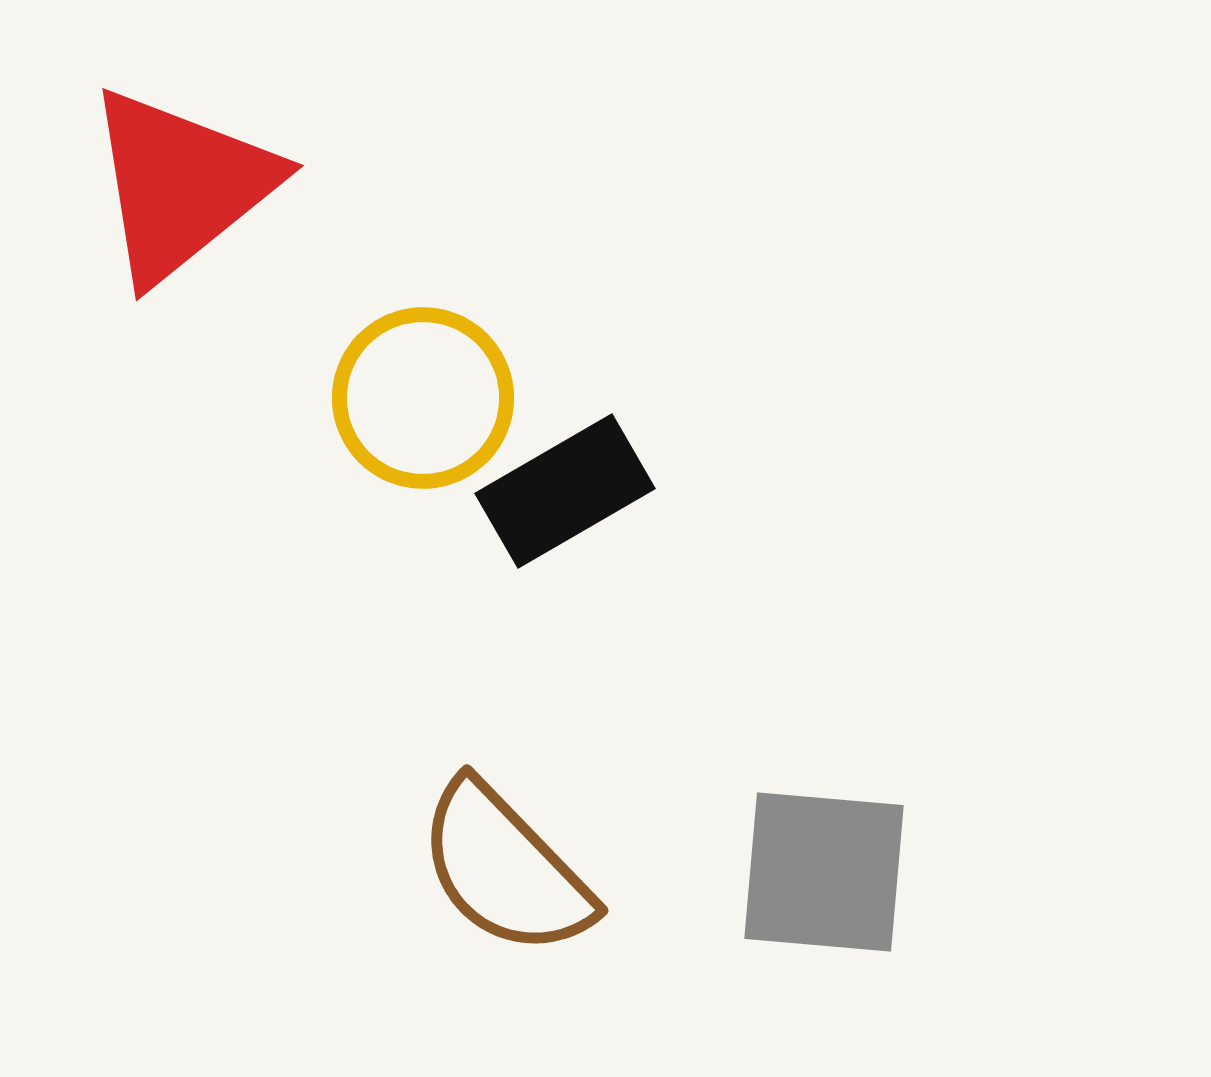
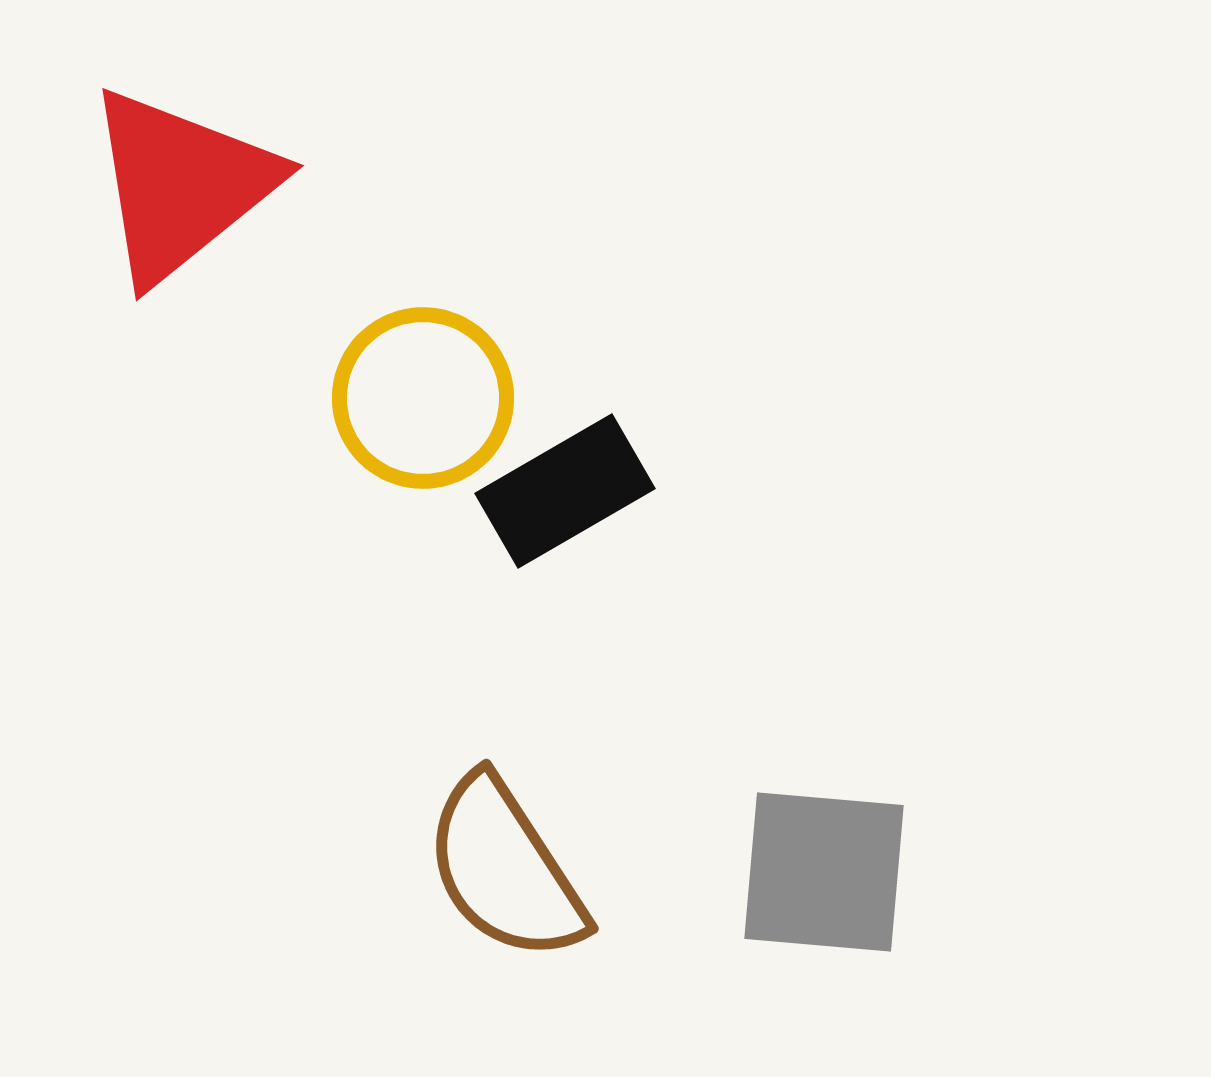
brown semicircle: rotated 11 degrees clockwise
